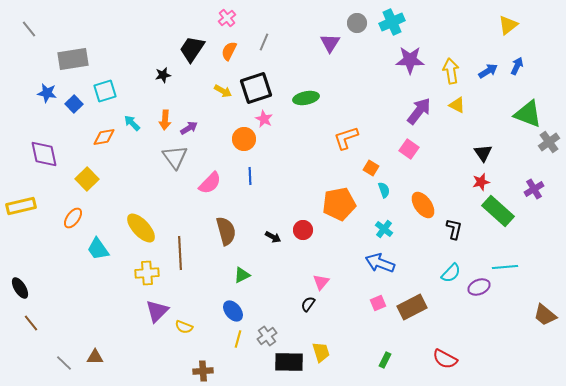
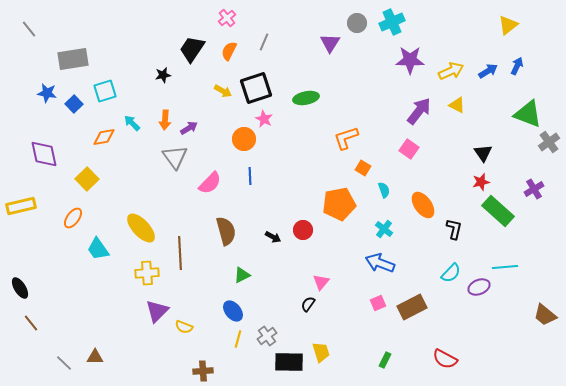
yellow arrow at (451, 71): rotated 75 degrees clockwise
orange square at (371, 168): moved 8 px left
